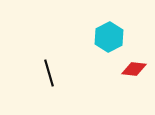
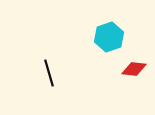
cyan hexagon: rotated 8 degrees clockwise
